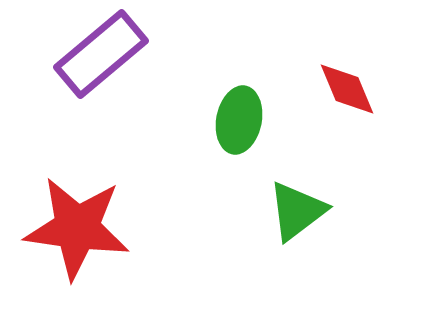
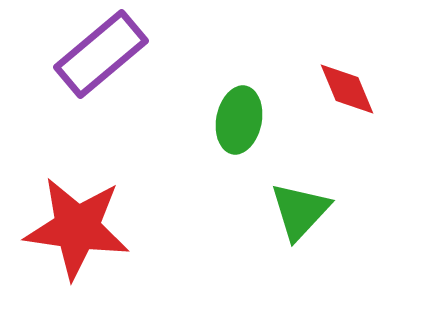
green triangle: moved 3 px right; rotated 10 degrees counterclockwise
